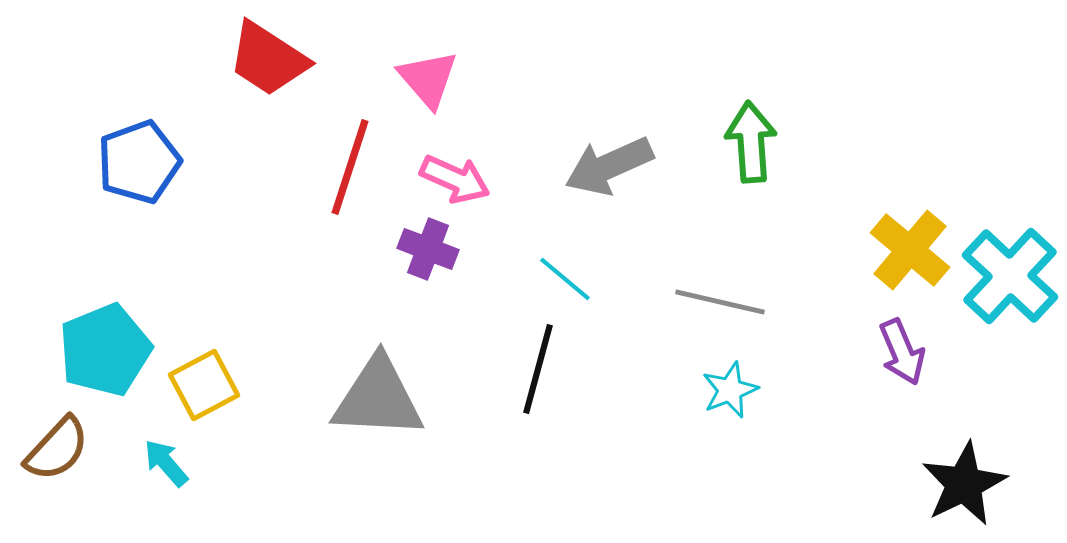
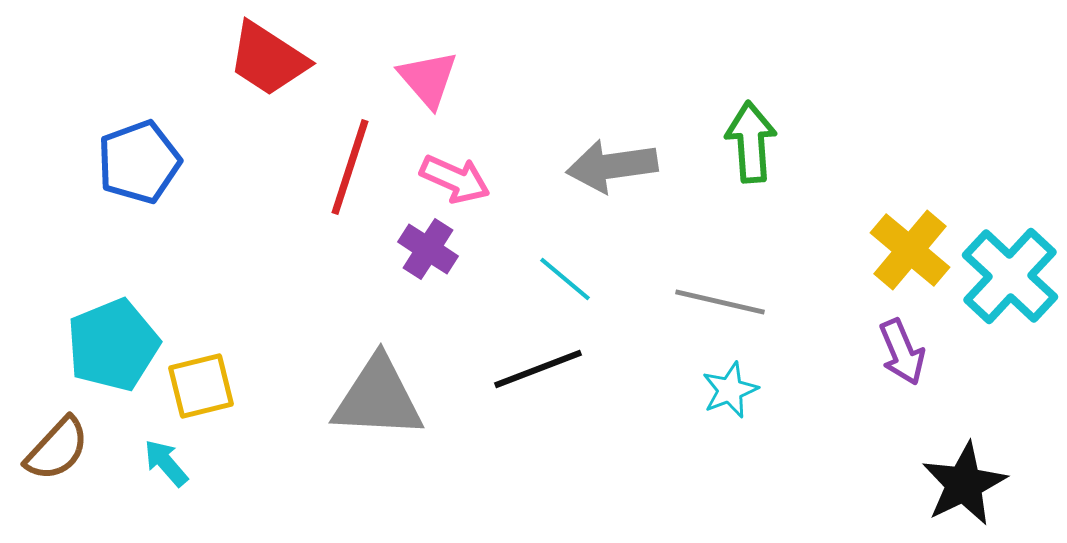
gray arrow: moved 3 px right; rotated 16 degrees clockwise
purple cross: rotated 12 degrees clockwise
cyan pentagon: moved 8 px right, 5 px up
black line: rotated 54 degrees clockwise
yellow square: moved 3 px left, 1 px down; rotated 14 degrees clockwise
